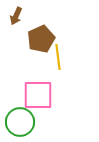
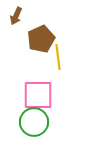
green circle: moved 14 px right
